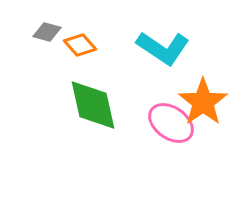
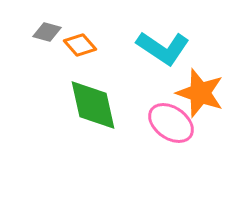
orange star: moved 3 px left, 9 px up; rotated 18 degrees counterclockwise
